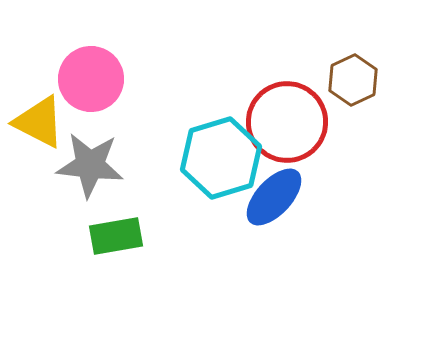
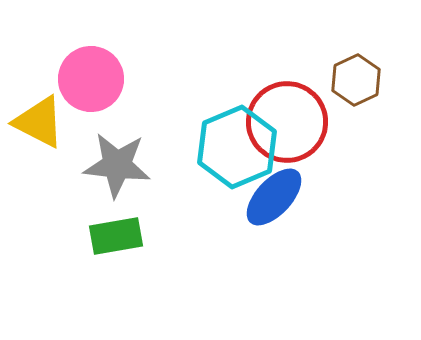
brown hexagon: moved 3 px right
cyan hexagon: moved 16 px right, 11 px up; rotated 6 degrees counterclockwise
gray star: moved 27 px right
